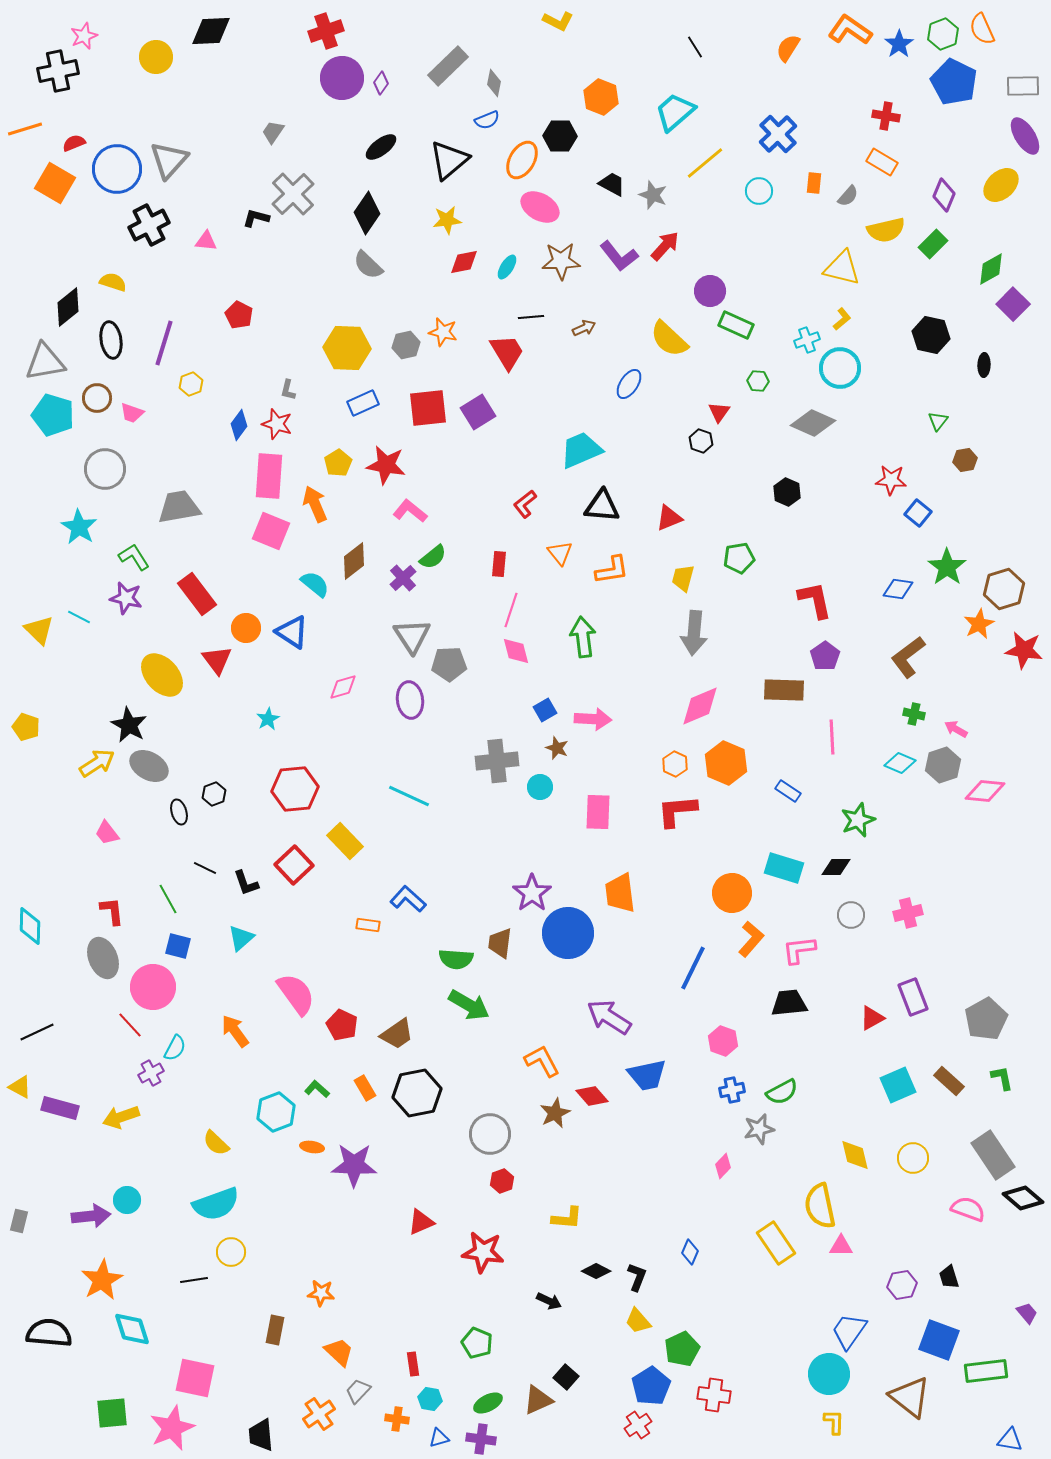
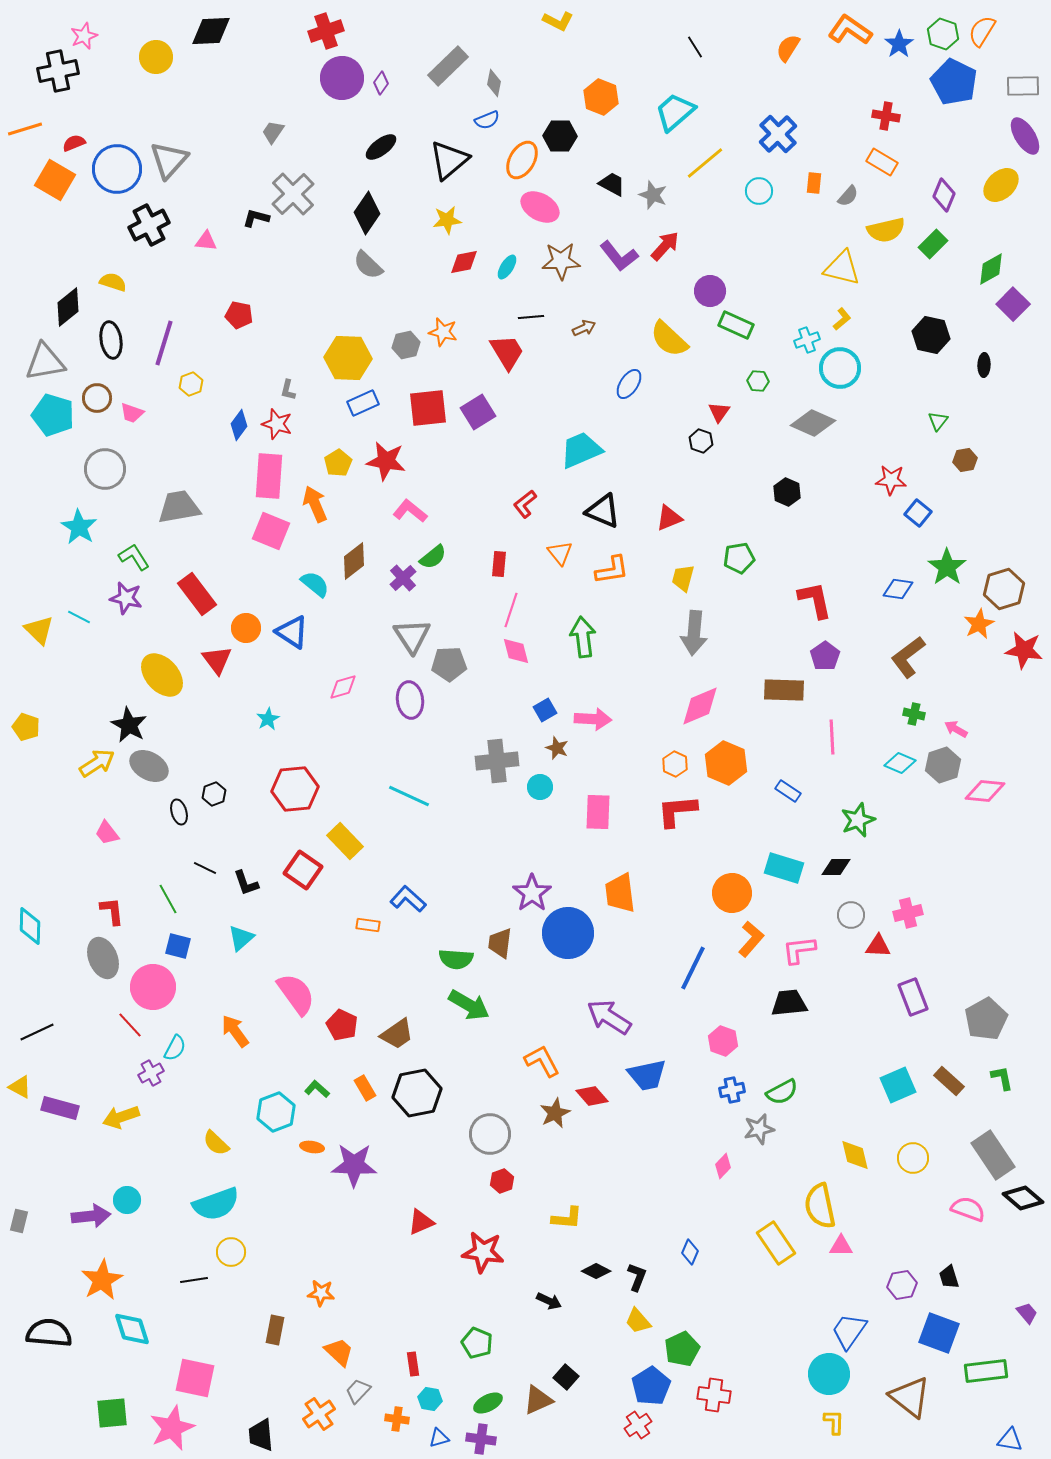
orange semicircle at (982, 29): moved 2 px down; rotated 56 degrees clockwise
green hexagon at (943, 34): rotated 20 degrees counterclockwise
orange square at (55, 183): moved 3 px up
red pentagon at (239, 315): rotated 16 degrees counterclockwise
yellow hexagon at (347, 348): moved 1 px right, 10 px down
red star at (386, 465): moved 4 px up
black triangle at (602, 506): moved 1 px right, 5 px down; rotated 18 degrees clockwise
red square at (294, 865): moved 9 px right, 5 px down; rotated 12 degrees counterclockwise
red triangle at (872, 1018): moved 6 px right, 72 px up; rotated 32 degrees clockwise
blue square at (939, 1340): moved 7 px up
